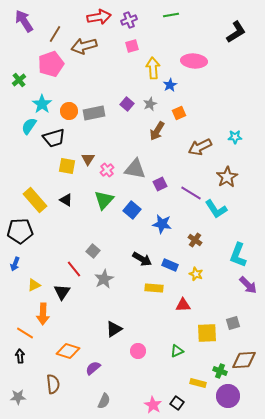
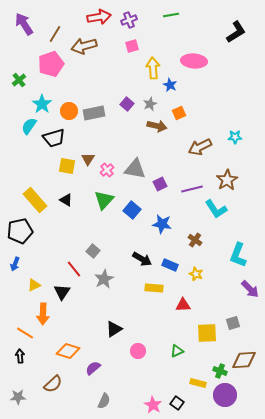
purple arrow at (24, 21): moved 3 px down
blue star at (170, 85): rotated 16 degrees counterclockwise
brown arrow at (157, 131): moved 5 px up; rotated 108 degrees counterclockwise
brown star at (227, 177): moved 3 px down
purple line at (191, 193): moved 1 px right, 4 px up; rotated 45 degrees counterclockwise
black pentagon at (20, 231): rotated 10 degrees counterclockwise
purple arrow at (248, 285): moved 2 px right, 4 px down
brown semicircle at (53, 384): rotated 54 degrees clockwise
purple circle at (228, 396): moved 3 px left, 1 px up
